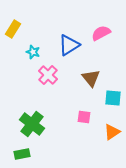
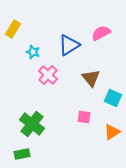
cyan square: rotated 18 degrees clockwise
